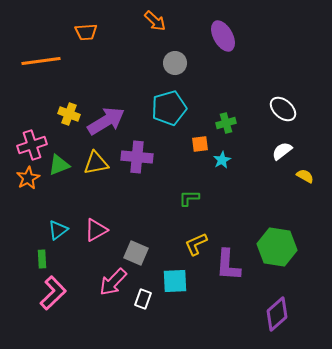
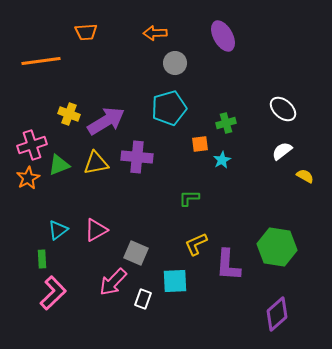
orange arrow: moved 12 px down; rotated 135 degrees clockwise
